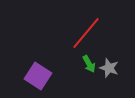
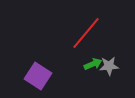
green arrow: moved 4 px right; rotated 84 degrees counterclockwise
gray star: moved 2 px up; rotated 24 degrees counterclockwise
